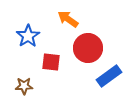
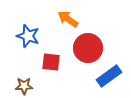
blue star: rotated 20 degrees counterclockwise
